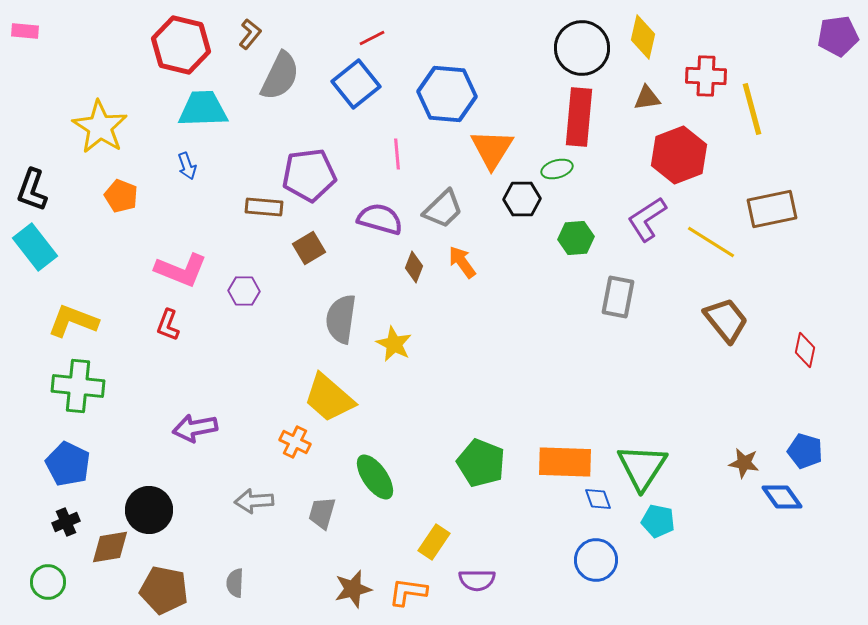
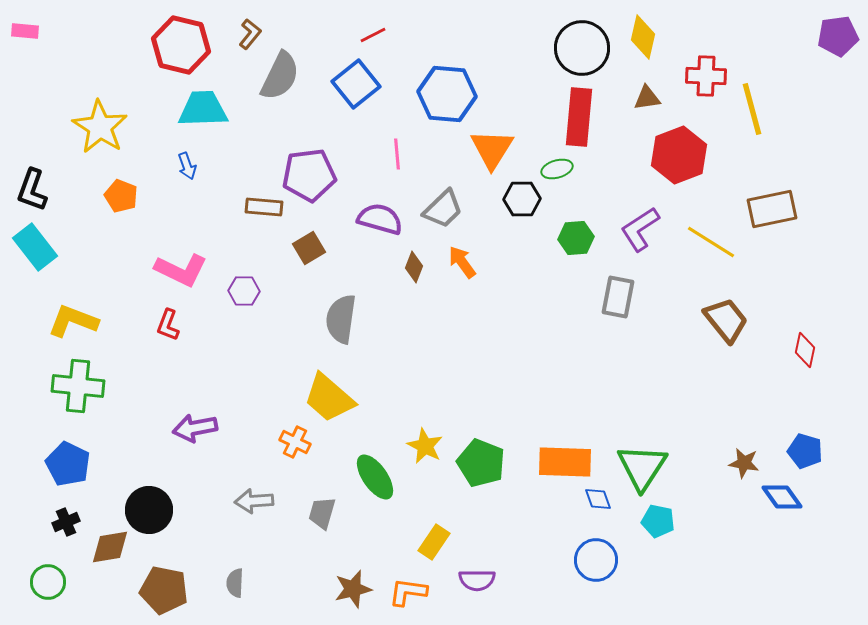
red line at (372, 38): moved 1 px right, 3 px up
purple L-shape at (647, 219): moved 7 px left, 10 px down
pink L-shape at (181, 270): rotated 4 degrees clockwise
yellow star at (394, 344): moved 31 px right, 102 px down
